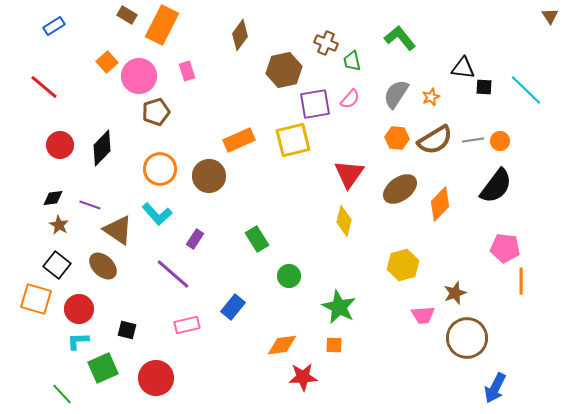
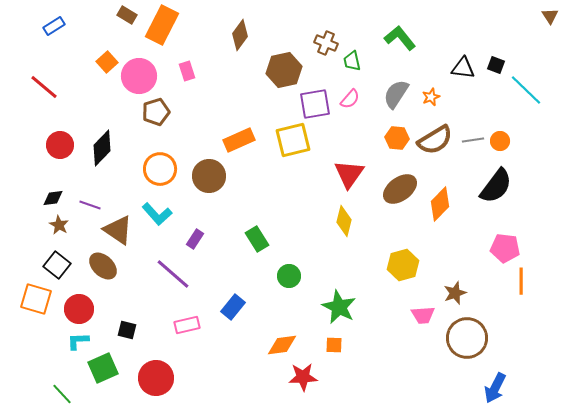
black square at (484, 87): moved 12 px right, 22 px up; rotated 18 degrees clockwise
